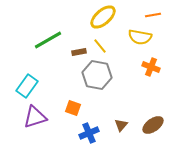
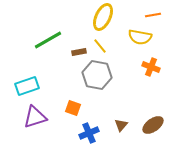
yellow ellipse: rotated 24 degrees counterclockwise
cyan rectangle: rotated 35 degrees clockwise
